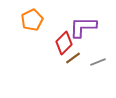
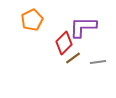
gray line: rotated 14 degrees clockwise
